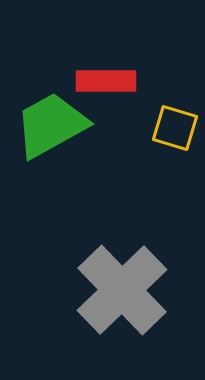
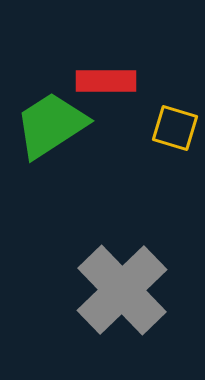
green trapezoid: rotated 4 degrees counterclockwise
